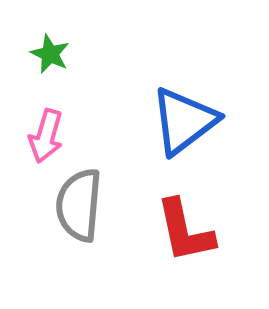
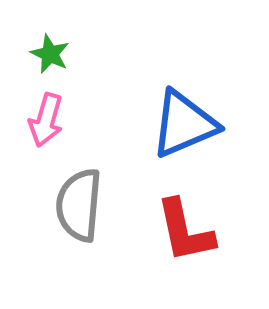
blue triangle: moved 3 px down; rotated 14 degrees clockwise
pink arrow: moved 16 px up
